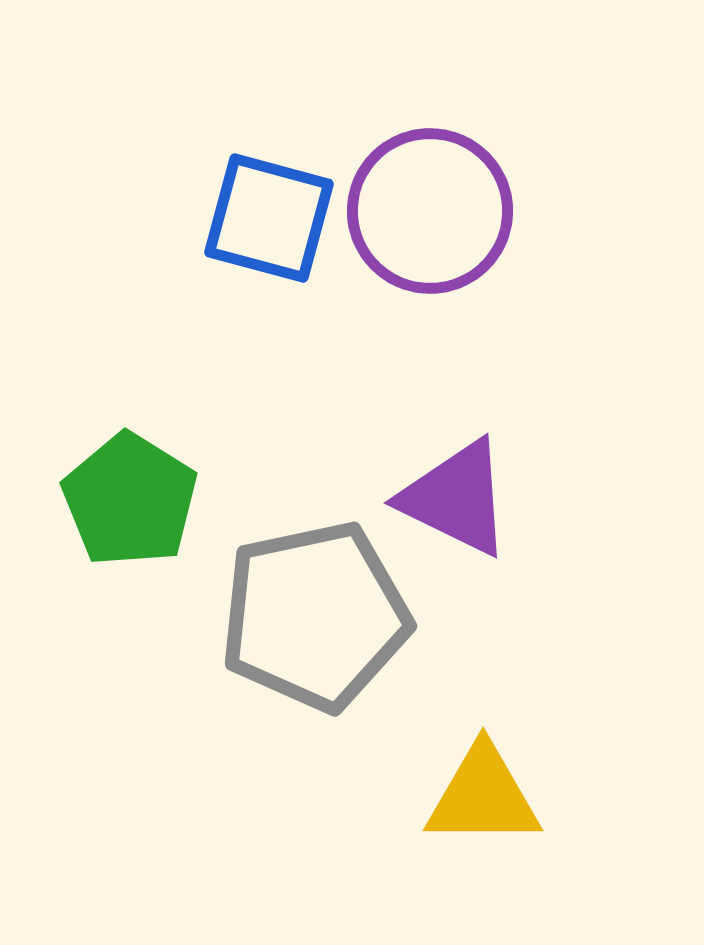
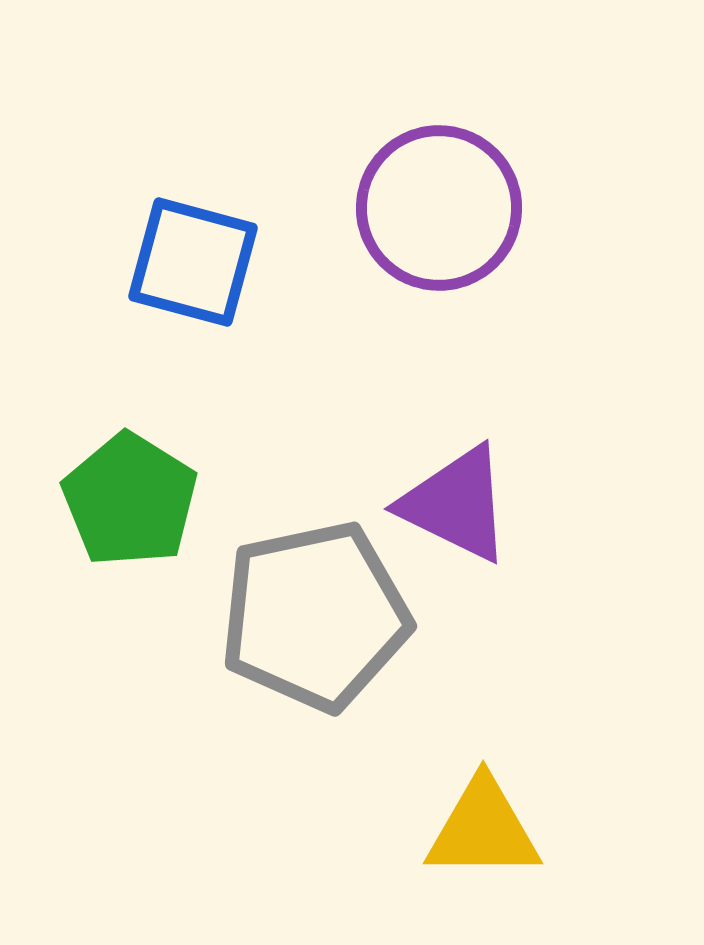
purple circle: moved 9 px right, 3 px up
blue square: moved 76 px left, 44 px down
purple triangle: moved 6 px down
yellow triangle: moved 33 px down
